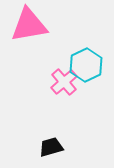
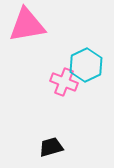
pink triangle: moved 2 px left
pink cross: rotated 28 degrees counterclockwise
